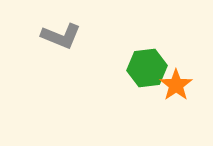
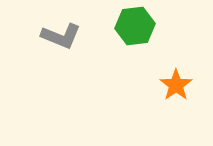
green hexagon: moved 12 px left, 42 px up
